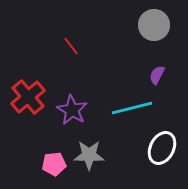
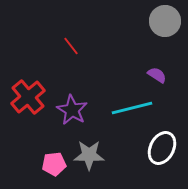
gray circle: moved 11 px right, 4 px up
purple semicircle: rotated 96 degrees clockwise
